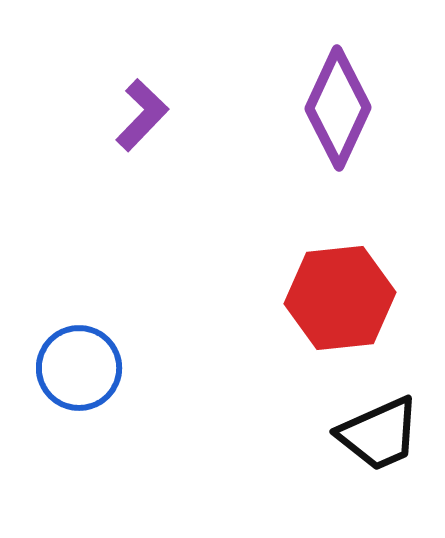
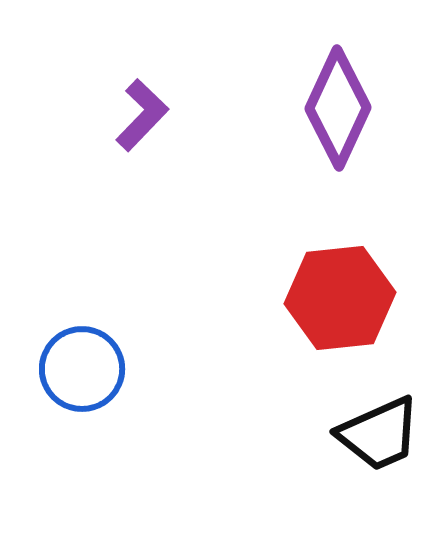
blue circle: moved 3 px right, 1 px down
